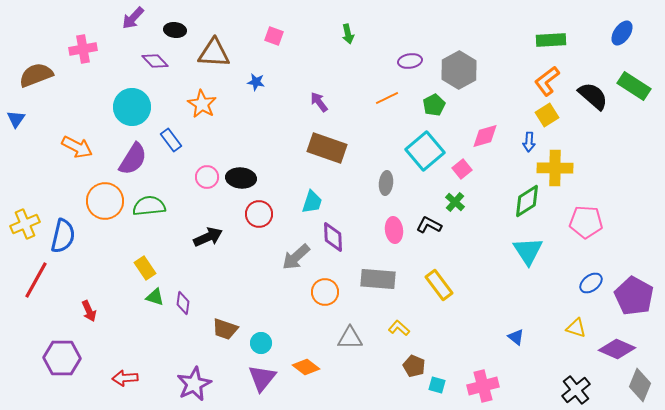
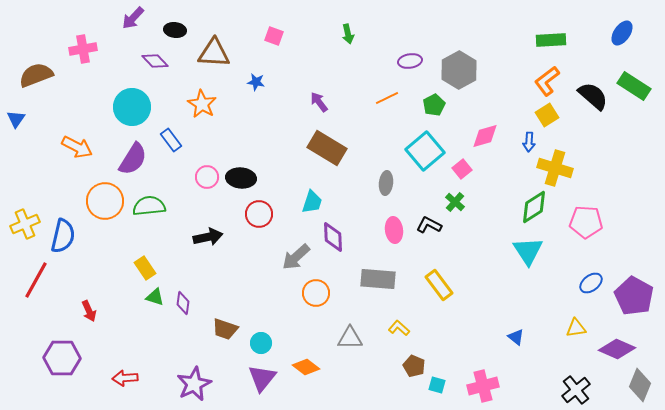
brown rectangle at (327, 148): rotated 12 degrees clockwise
yellow cross at (555, 168): rotated 16 degrees clockwise
green diamond at (527, 201): moved 7 px right, 6 px down
black arrow at (208, 237): rotated 12 degrees clockwise
orange circle at (325, 292): moved 9 px left, 1 px down
yellow triangle at (576, 328): rotated 25 degrees counterclockwise
